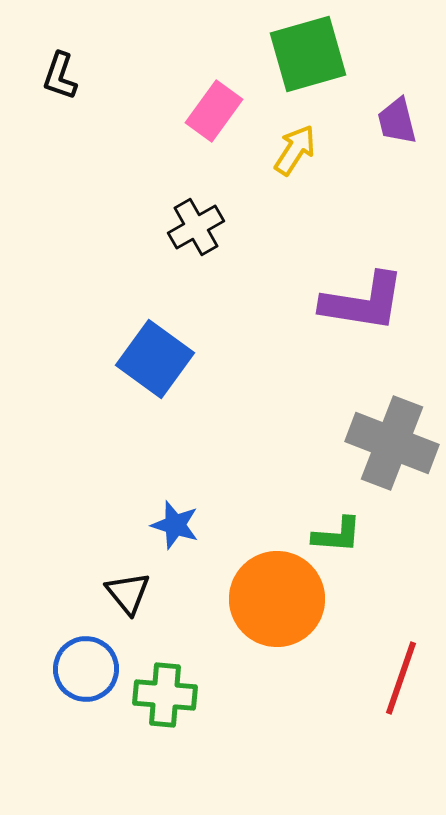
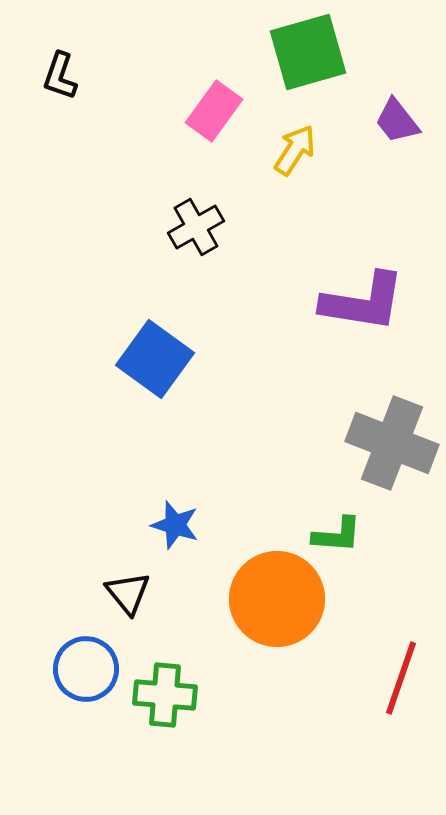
green square: moved 2 px up
purple trapezoid: rotated 24 degrees counterclockwise
